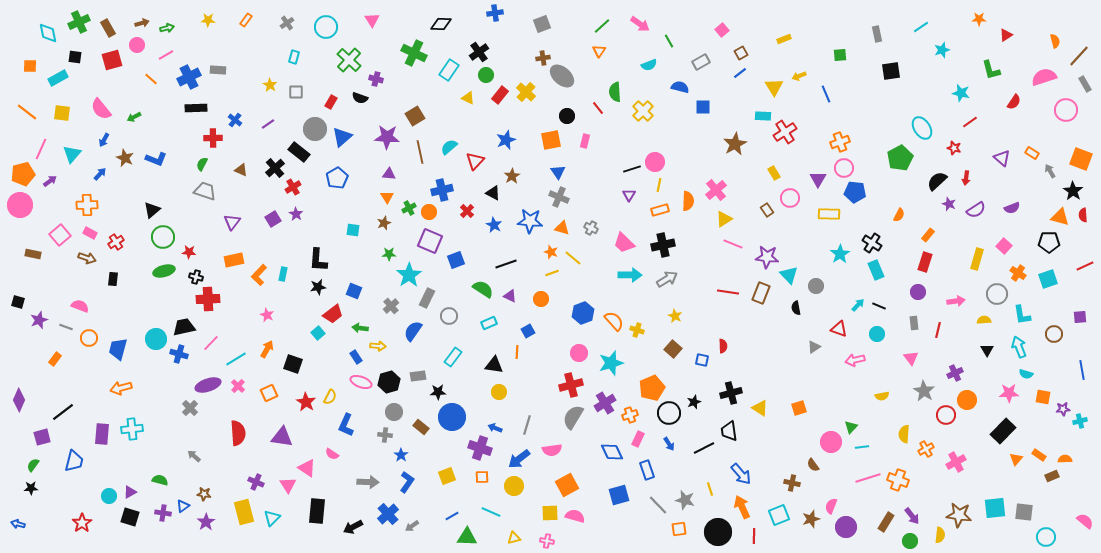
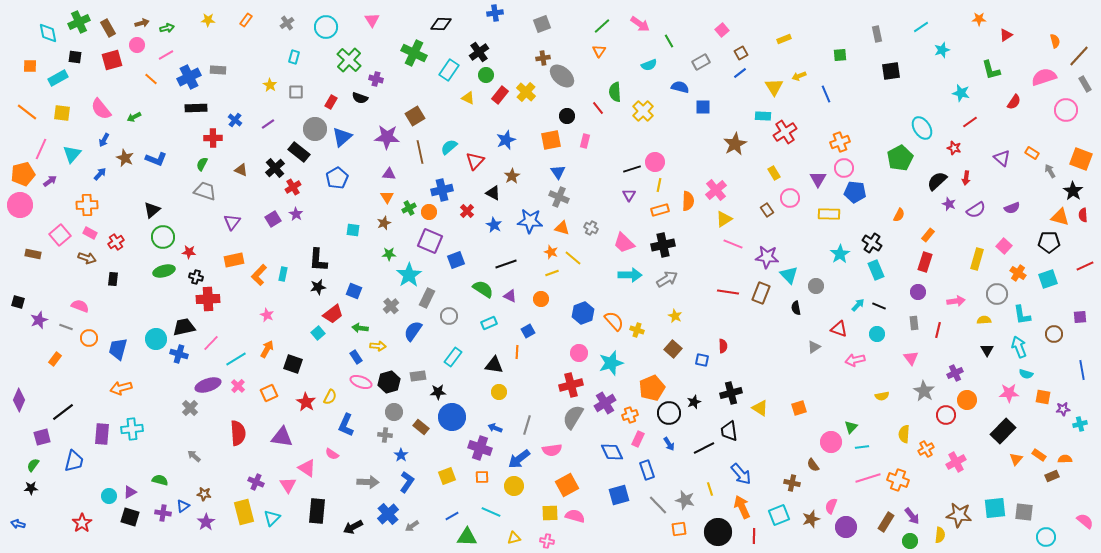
cyan cross at (1080, 421): moved 3 px down
